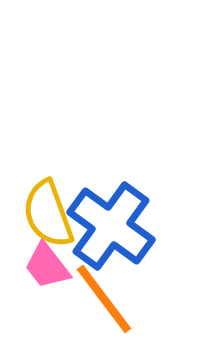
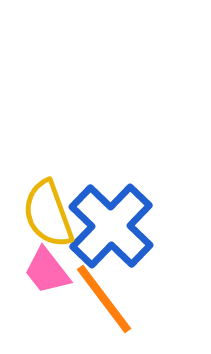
blue cross: rotated 8 degrees clockwise
pink trapezoid: moved 5 px down
